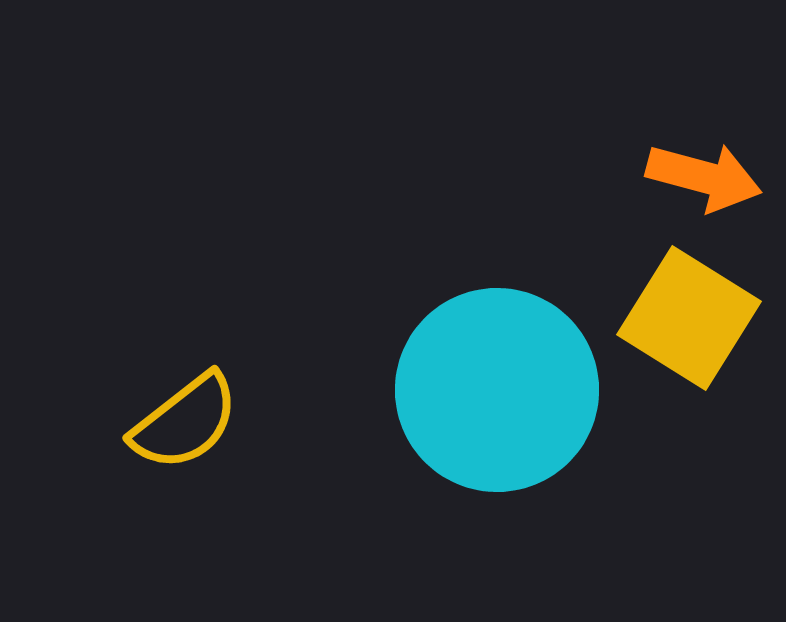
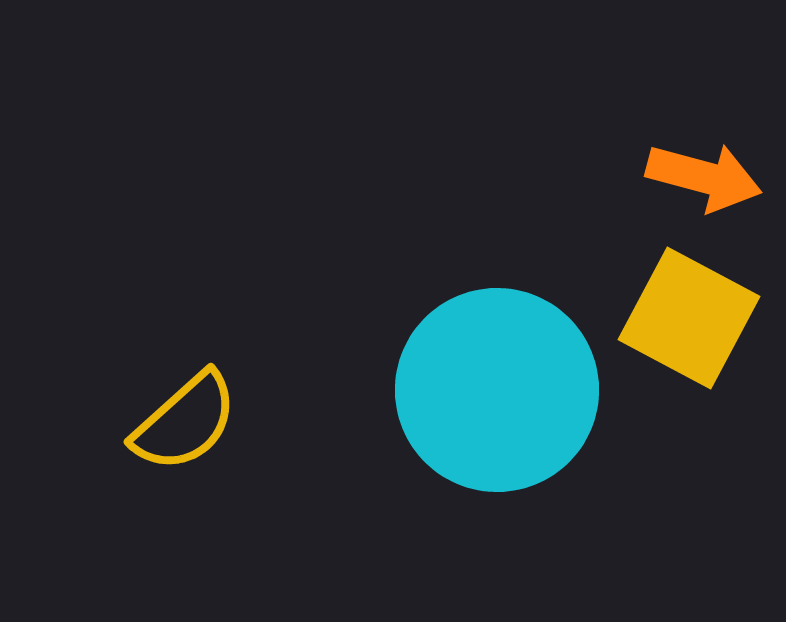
yellow square: rotated 4 degrees counterclockwise
yellow semicircle: rotated 4 degrees counterclockwise
